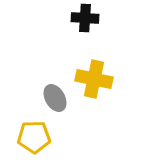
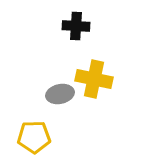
black cross: moved 9 px left, 8 px down
gray ellipse: moved 5 px right, 4 px up; rotated 72 degrees counterclockwise
